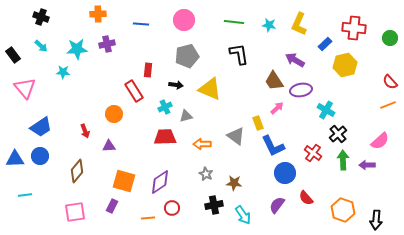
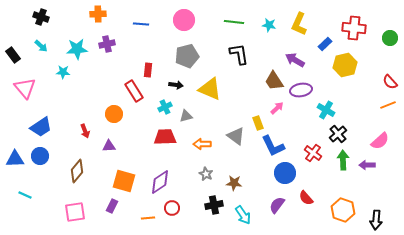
cyan line at (25, 195): rotated 32 degrees clockwise
